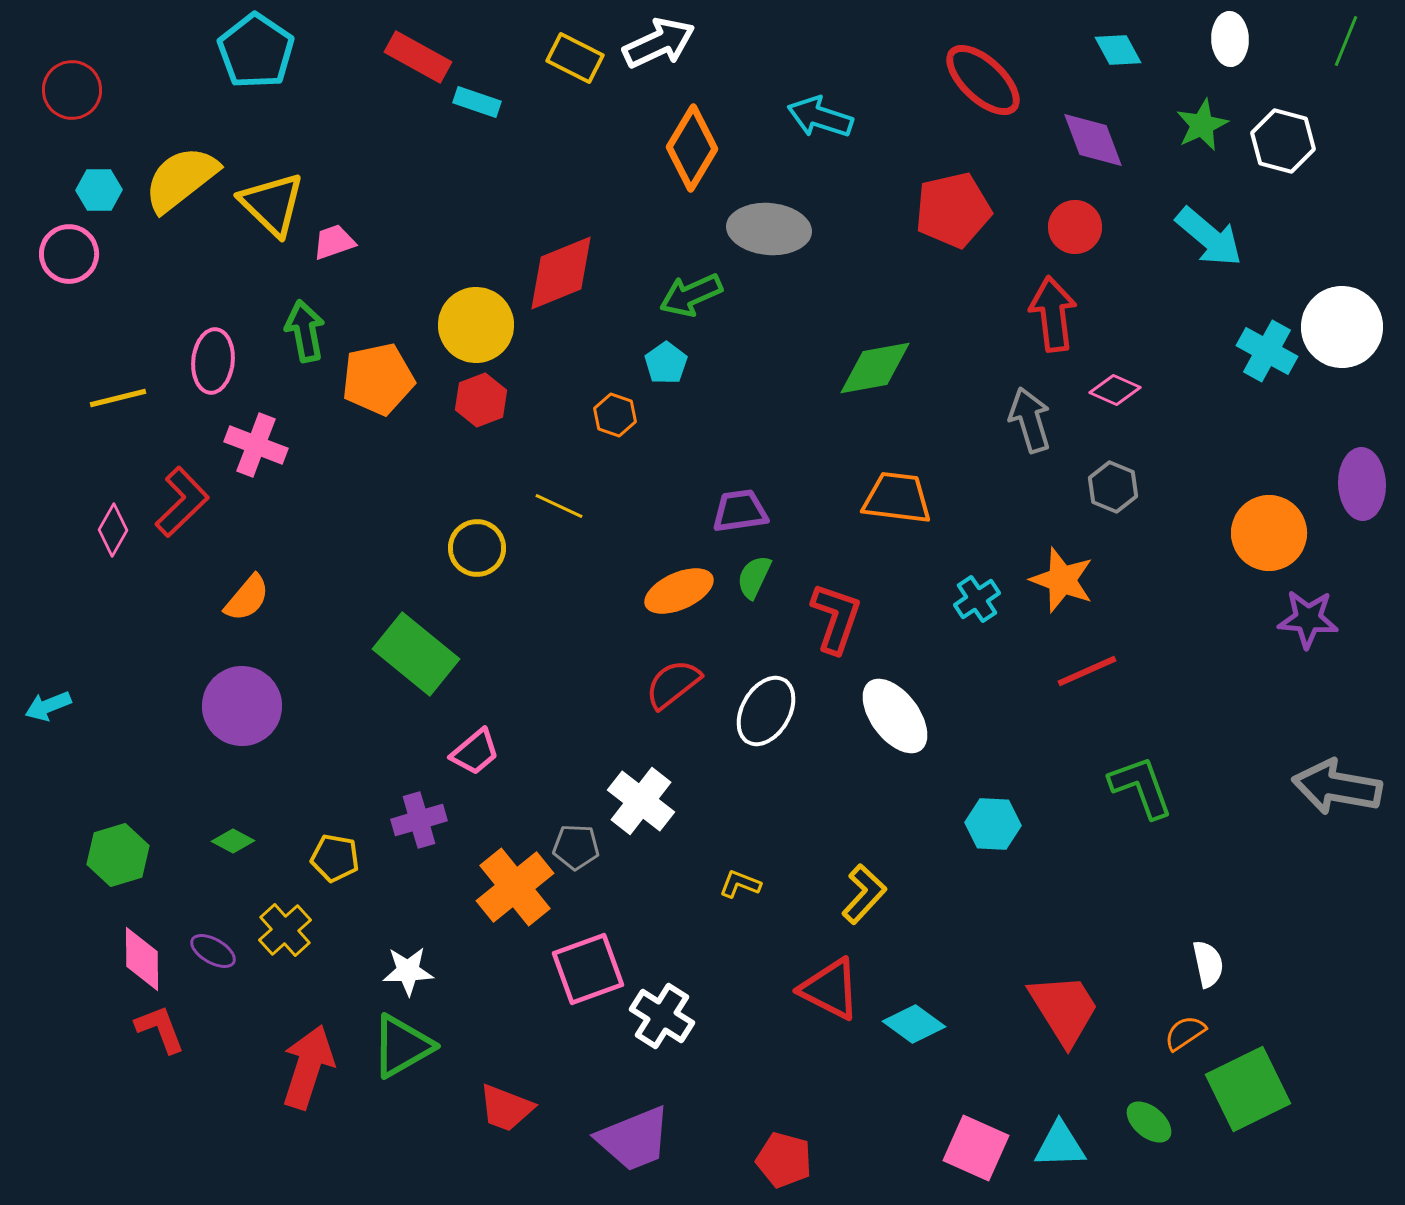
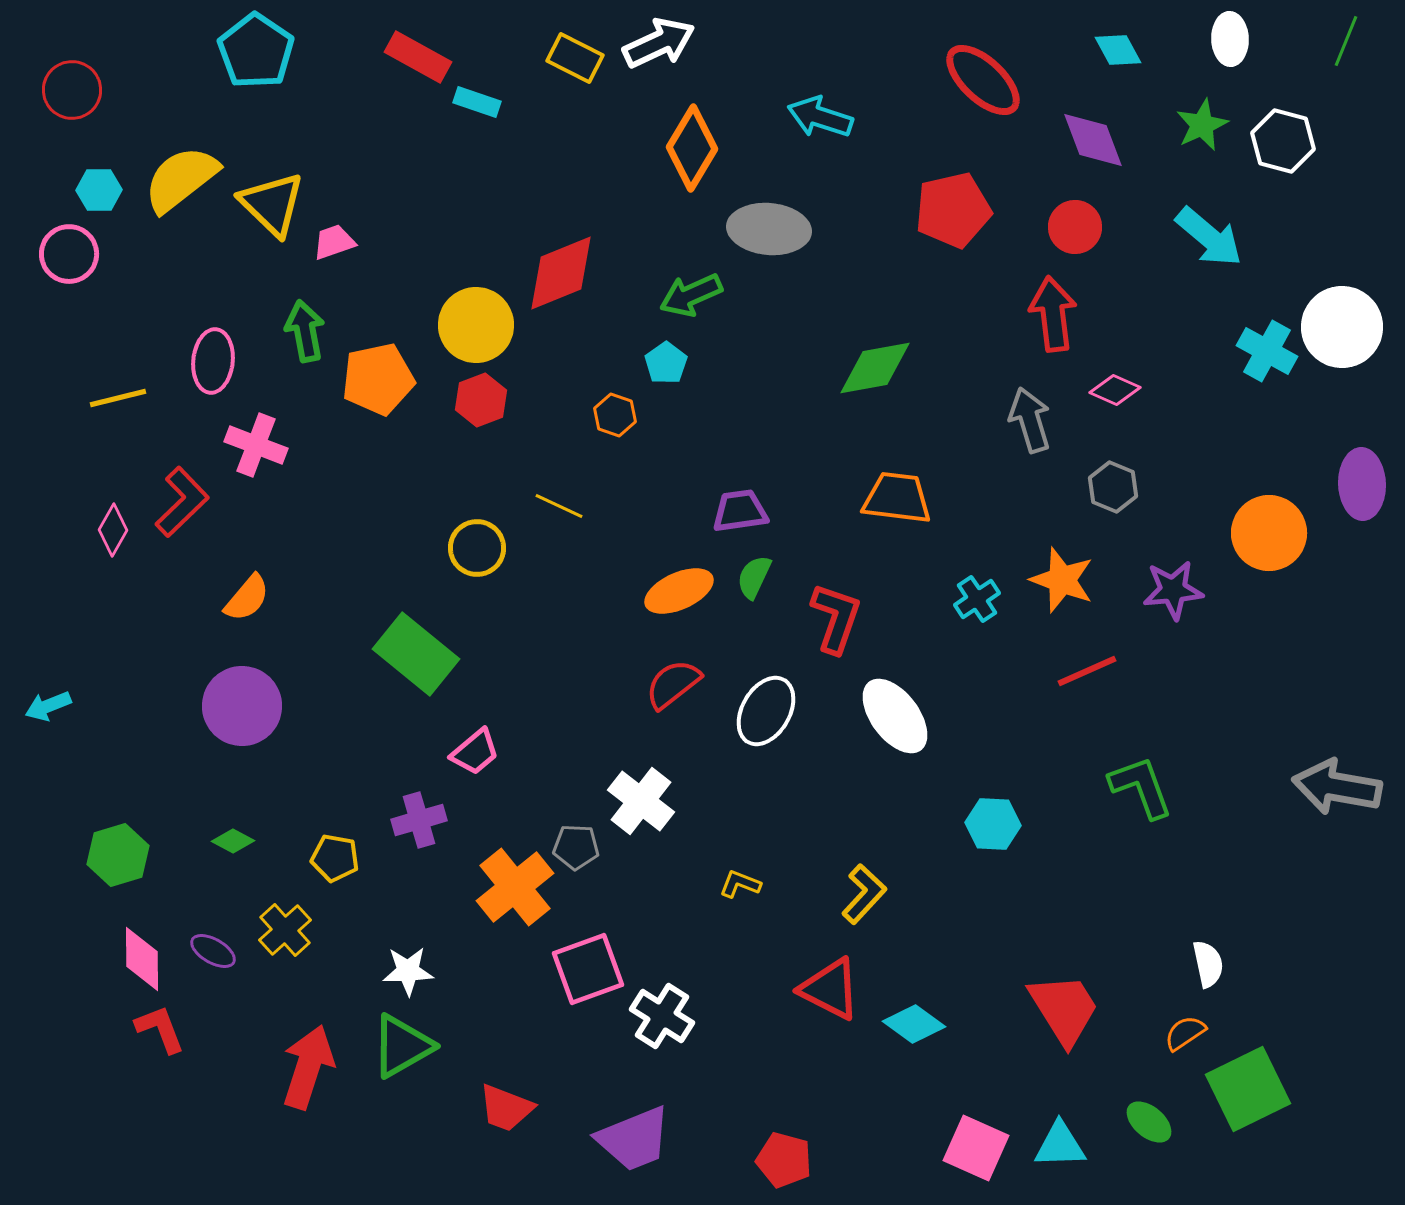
purple star at (1308, 619): moved 135 px left, 29 px up; rotated 10 degrees counterclockwise
